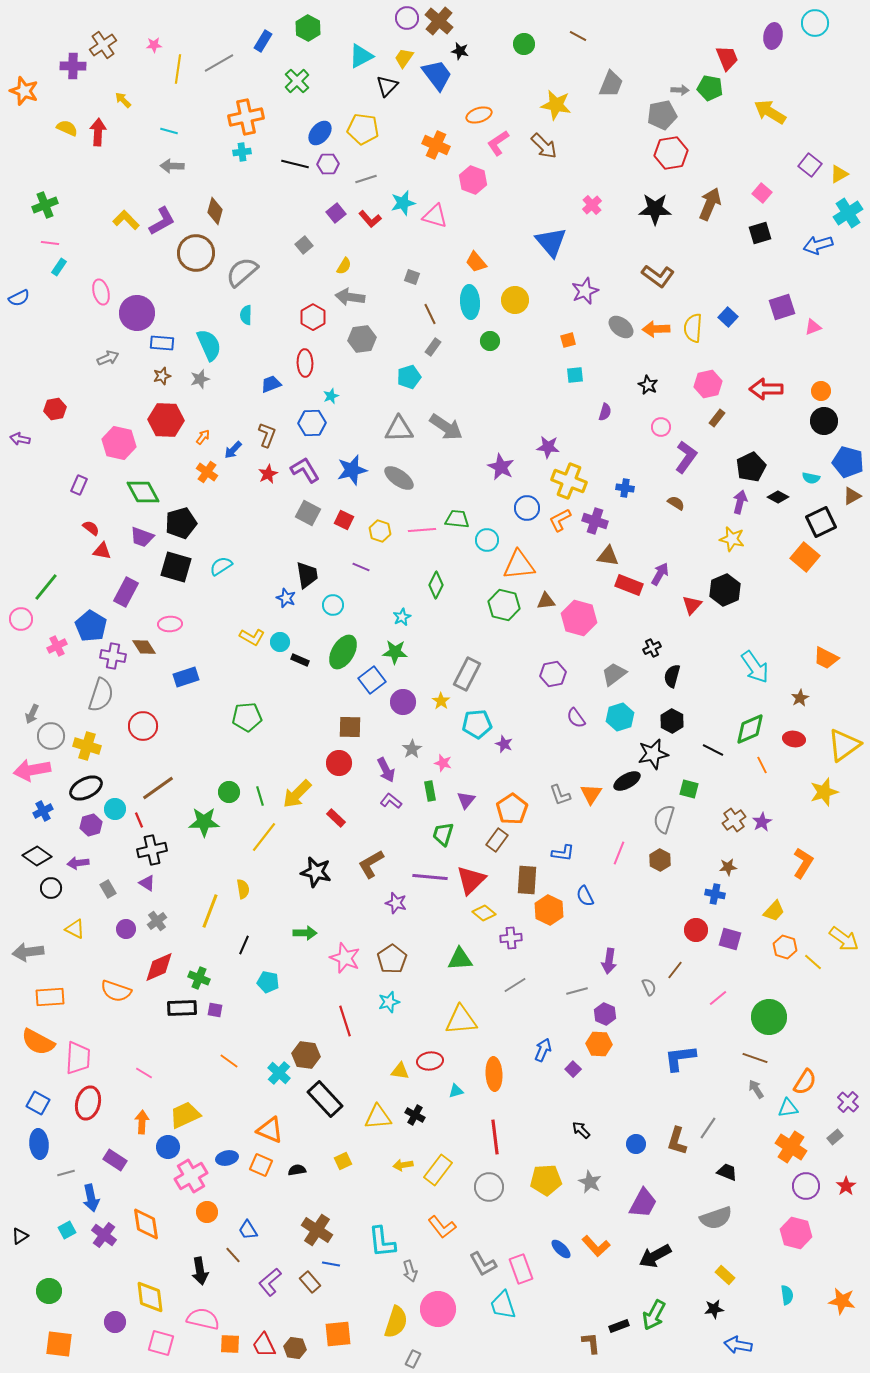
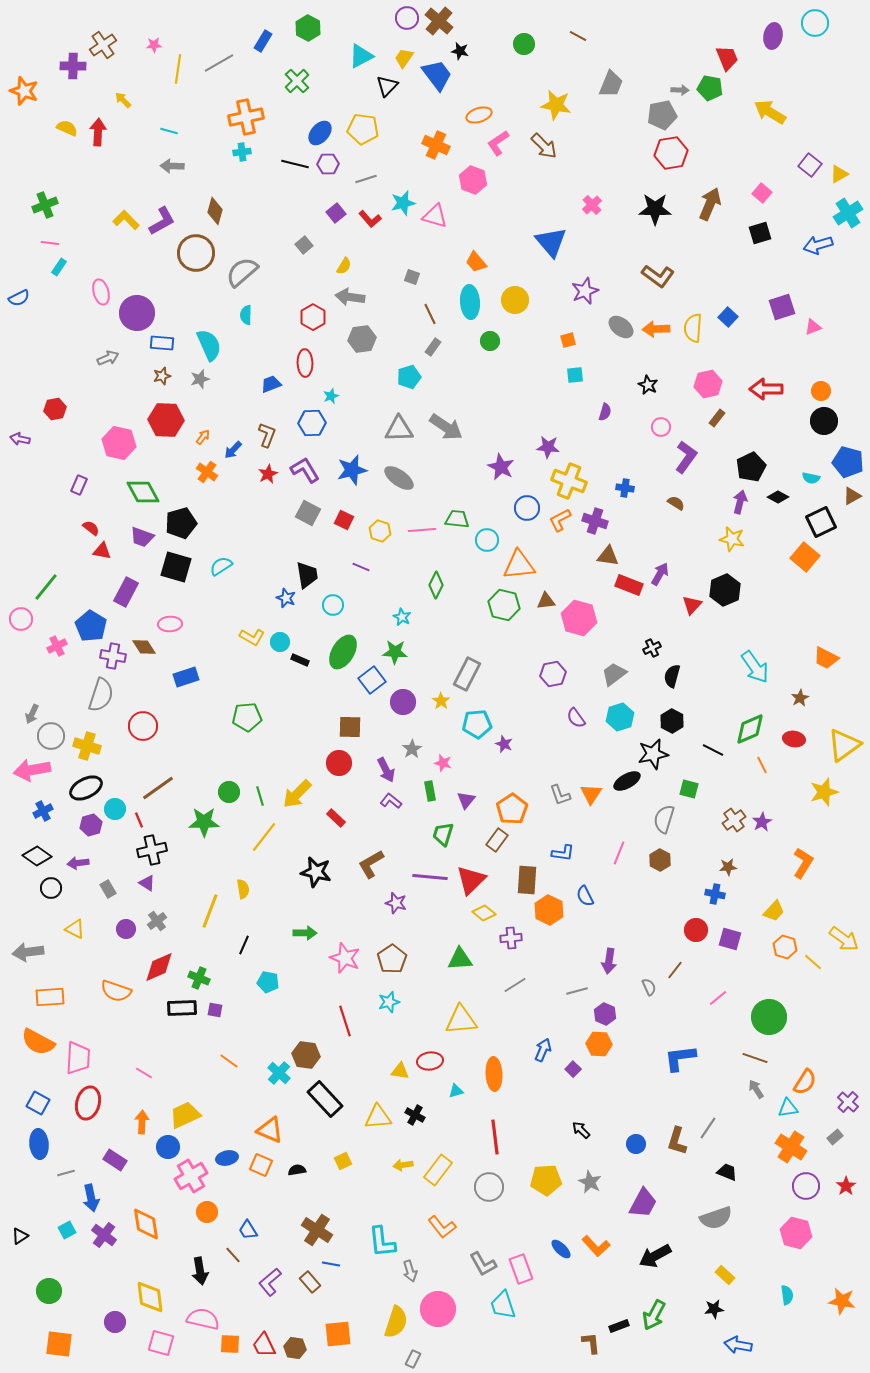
cyan star at (402, 617): rotated 18 degrees counterclockwise
